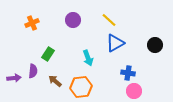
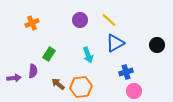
purple circle: moved 7 px right
black circle: moved 2 px right
green rectangle: moved 1 px right
cyan arrow: moved 3 px up
blue cross: moved 2 px left, 1 px up; rotated 24 degrees counterclockwise
brown arrow: moved 3 px right, 3 px down
